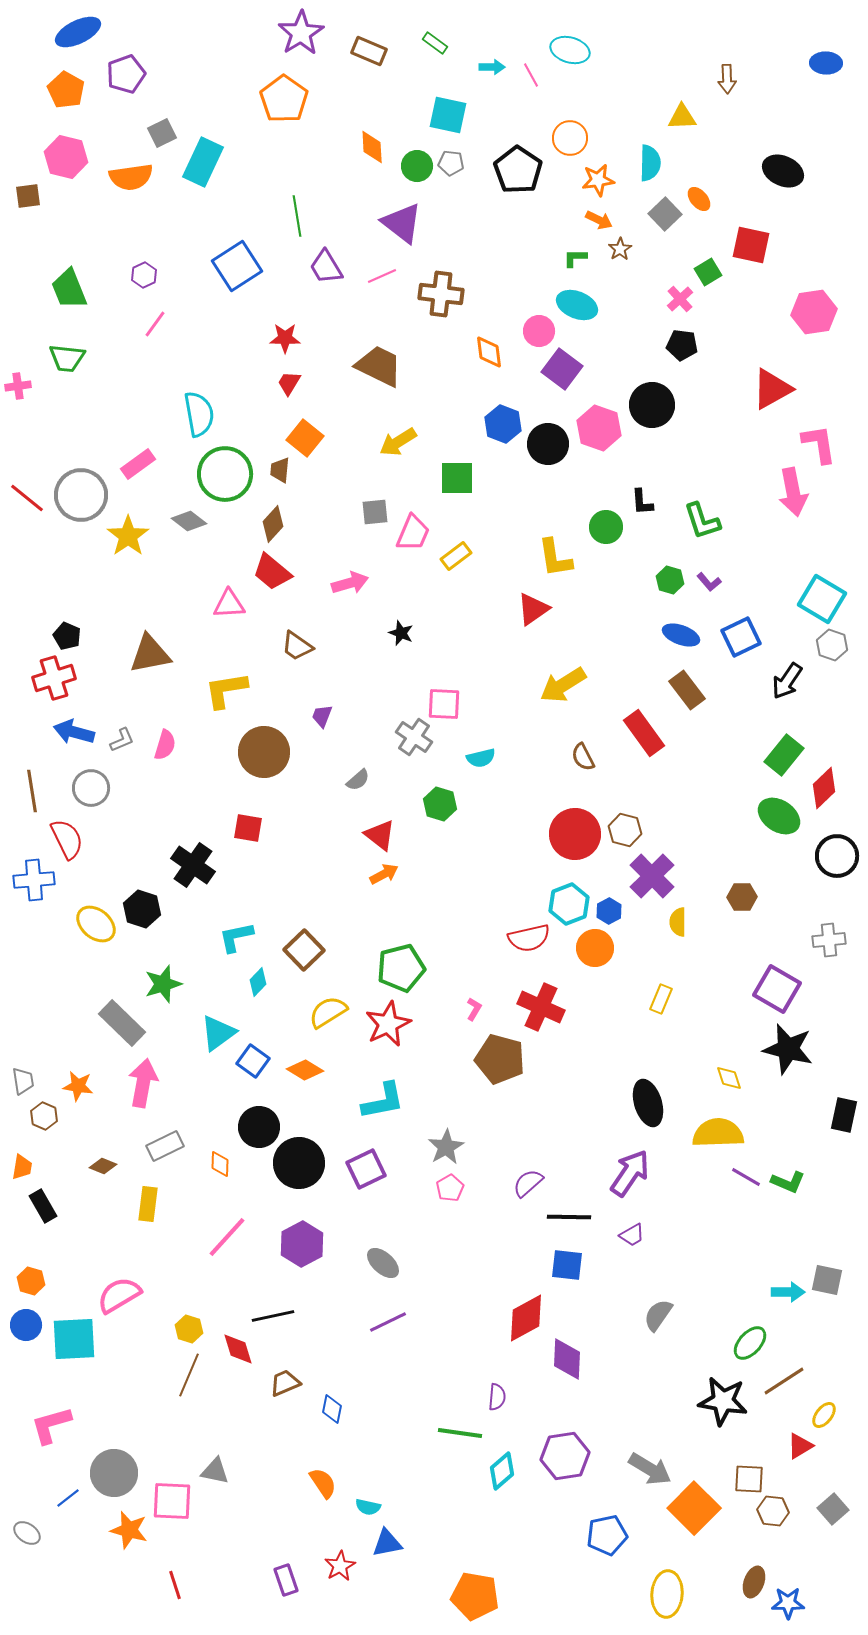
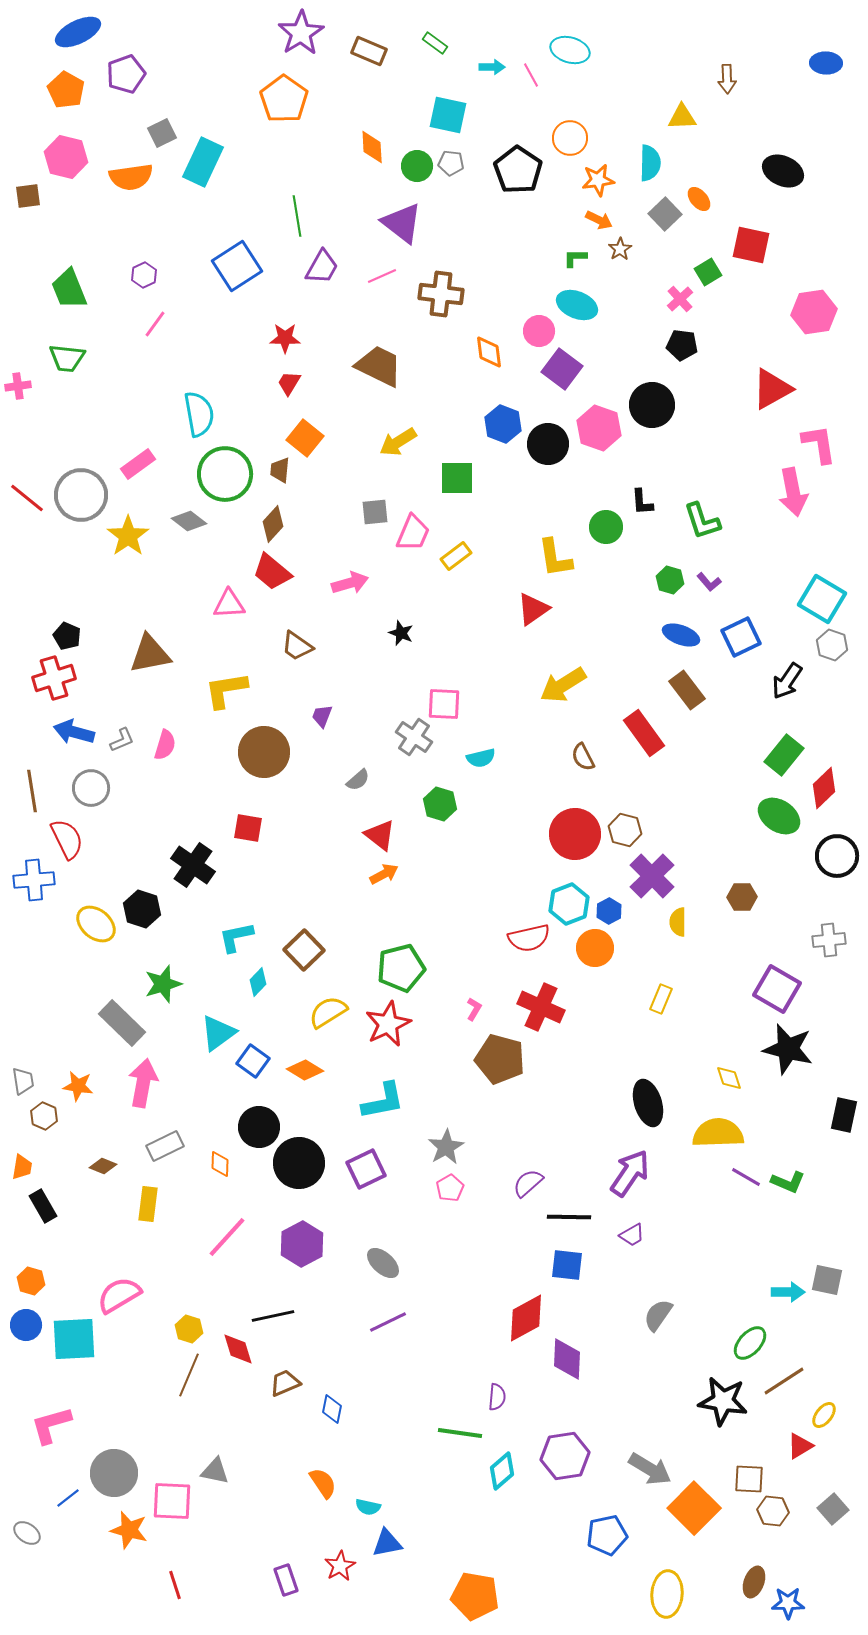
purple trapezoid at (326, 267): moved 4 px left; rotated 120 degrees counterclockwise
